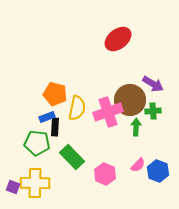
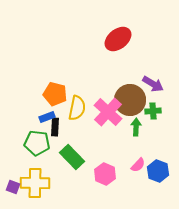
pink cross: rotated 28 degrees counterclockwise
